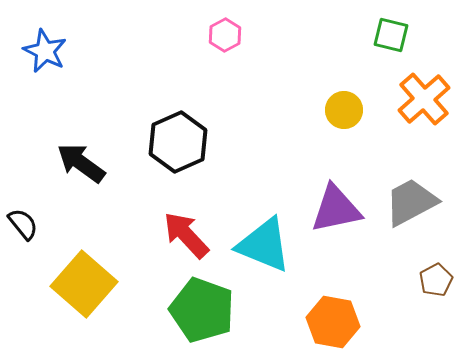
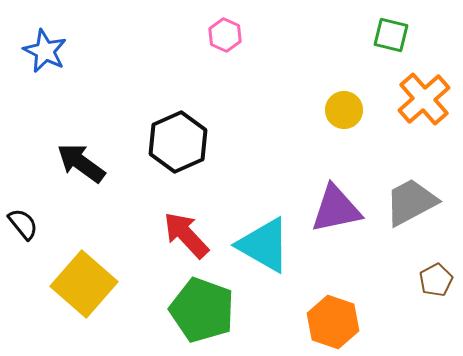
pink hexagon: rotated 8 degrees counterclockwise
cyan triangle: rotated 8 degrees clockwise
orange hexagon: rotated 9 degrees clockwise
